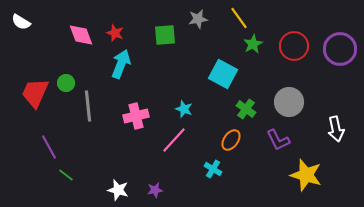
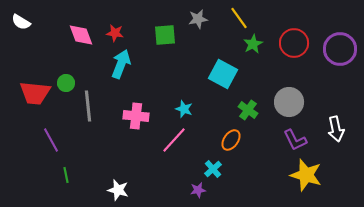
red star: rotated 12 degrees counterclockwise
red circle: moved 3 px up
red trapezoid: rotated 108 degrees counterclockwise
green cross: moved 2 px right, 1 px down
pink cross: rotated 20 degrees clockwise
purple L-shape: moved 17 px right
purple line: moved 2 px right, 7 px up
cyan cross: rotated 18 degrees clockwise
green line: rotated 42 degrees clockwise
purple star: moved 43 px right
